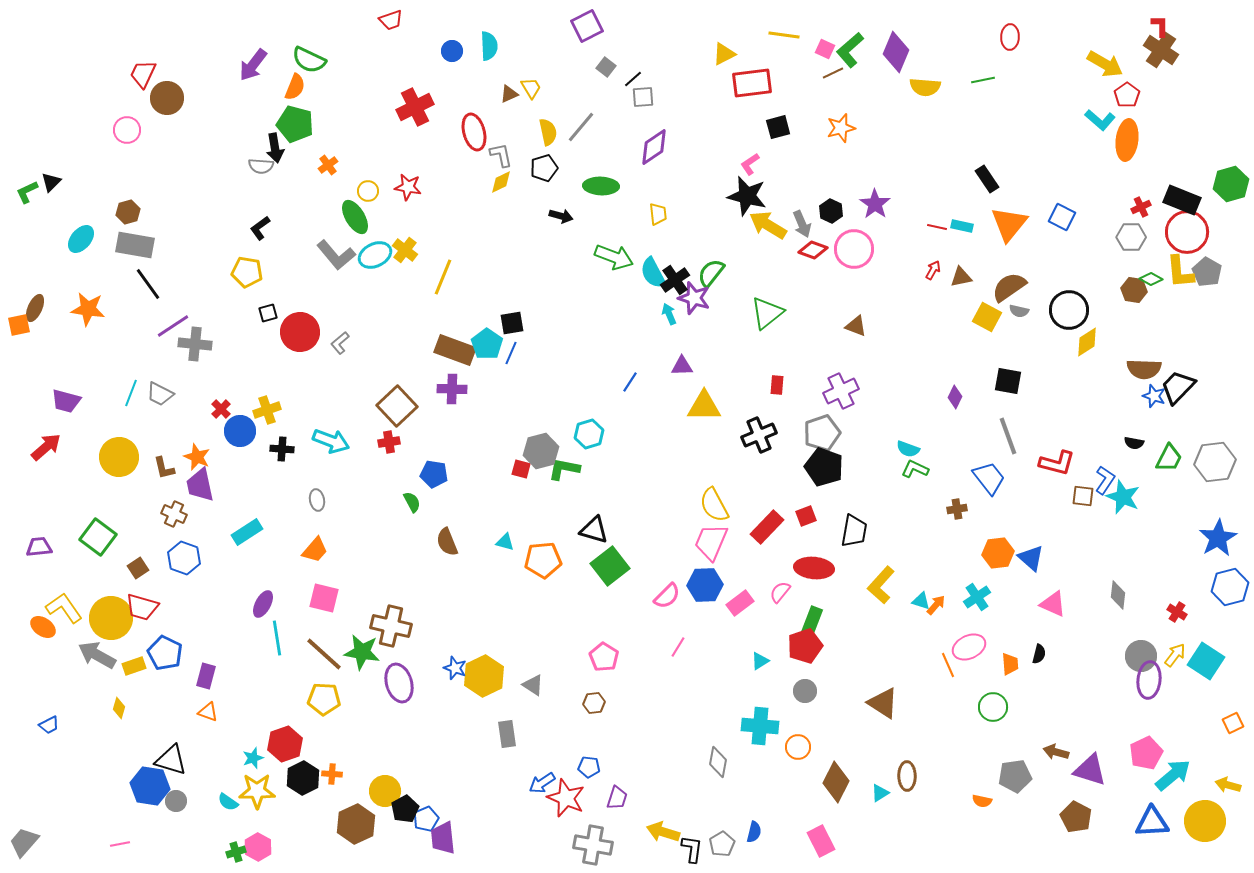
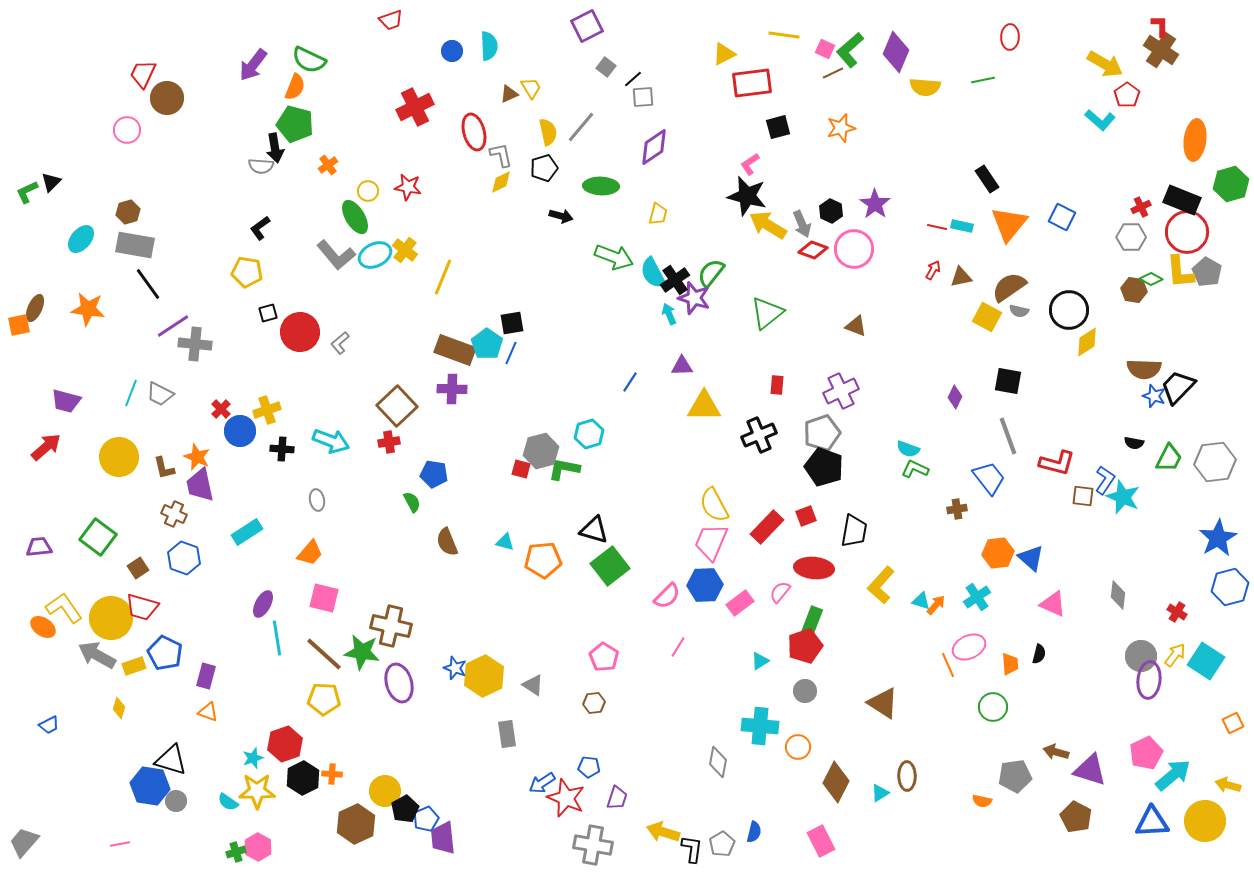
orange ellipse at (1127, 140): moved 68 px right
yellow trapezoid at (658, 214): rotated 20 degrees clockwise
orange trapezoid at (315, 550): moved 5 px left, 3 px down
